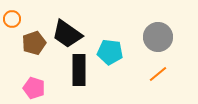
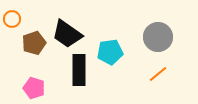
cyan pentagon: rotated 15 degrees counterclockwise
